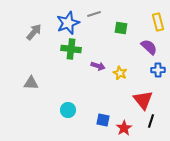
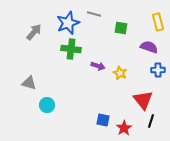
gray line: rotated 32 degrees clockwise
purple semicircle: rotated 24 degrees counterclockwise
gray triangle: moved 2 px left; rotated 14 degrees clockwise
cyan circle: moved 21 px left, 5 px up
